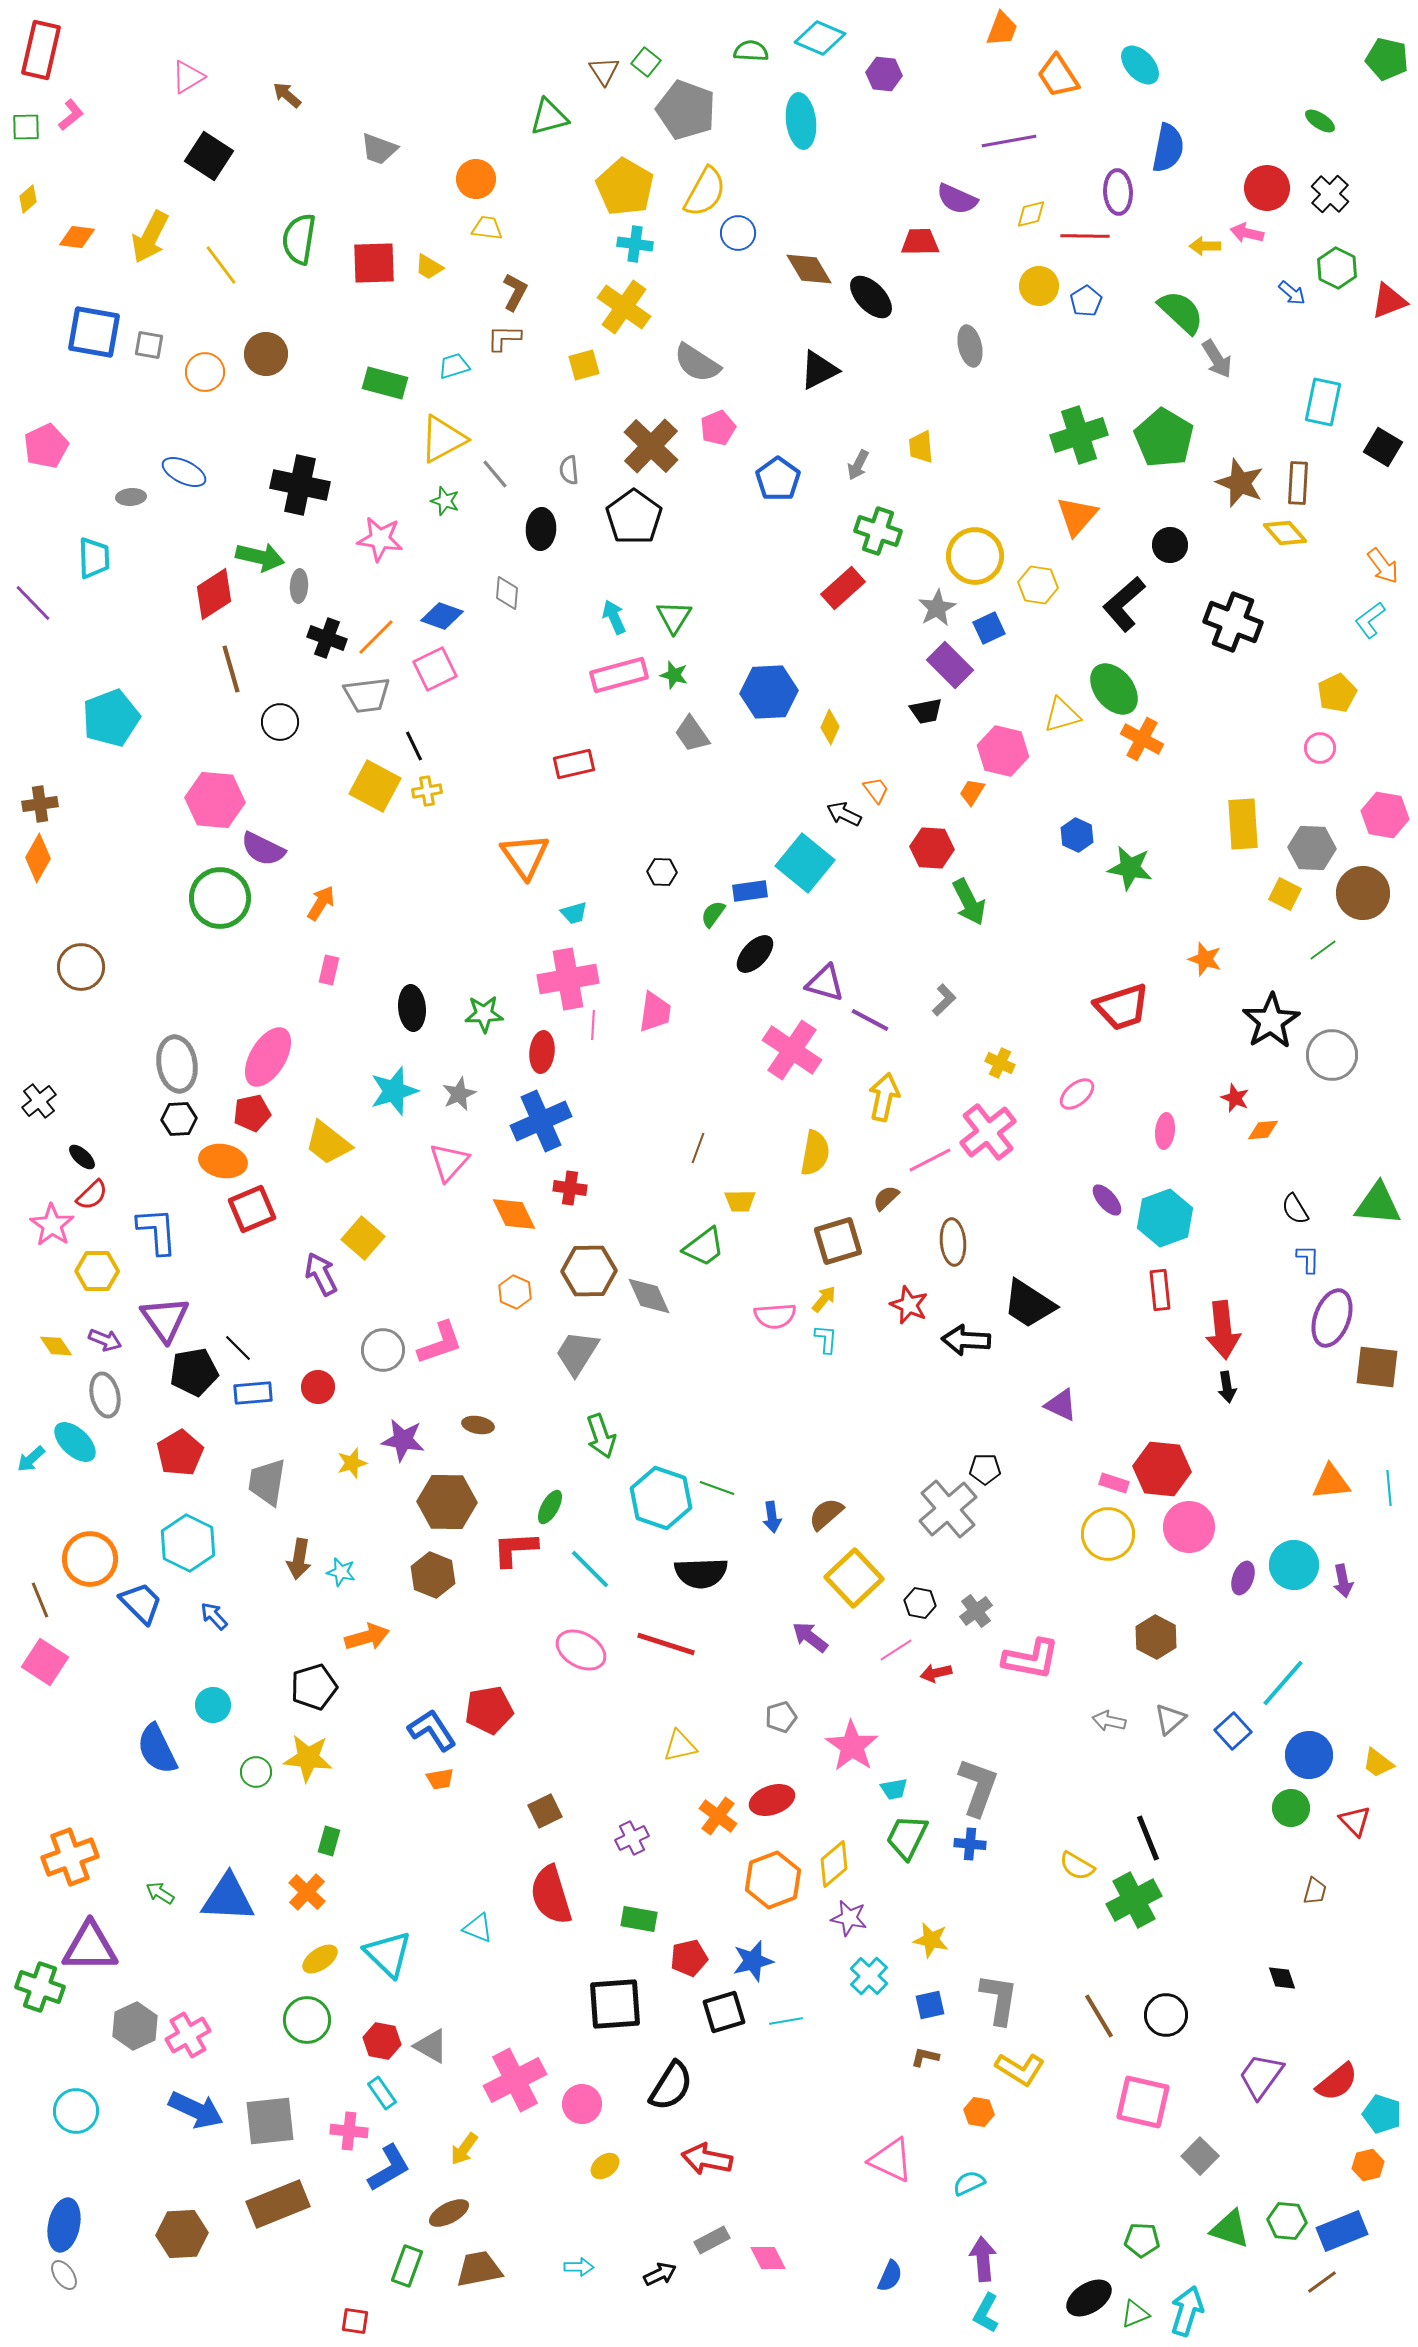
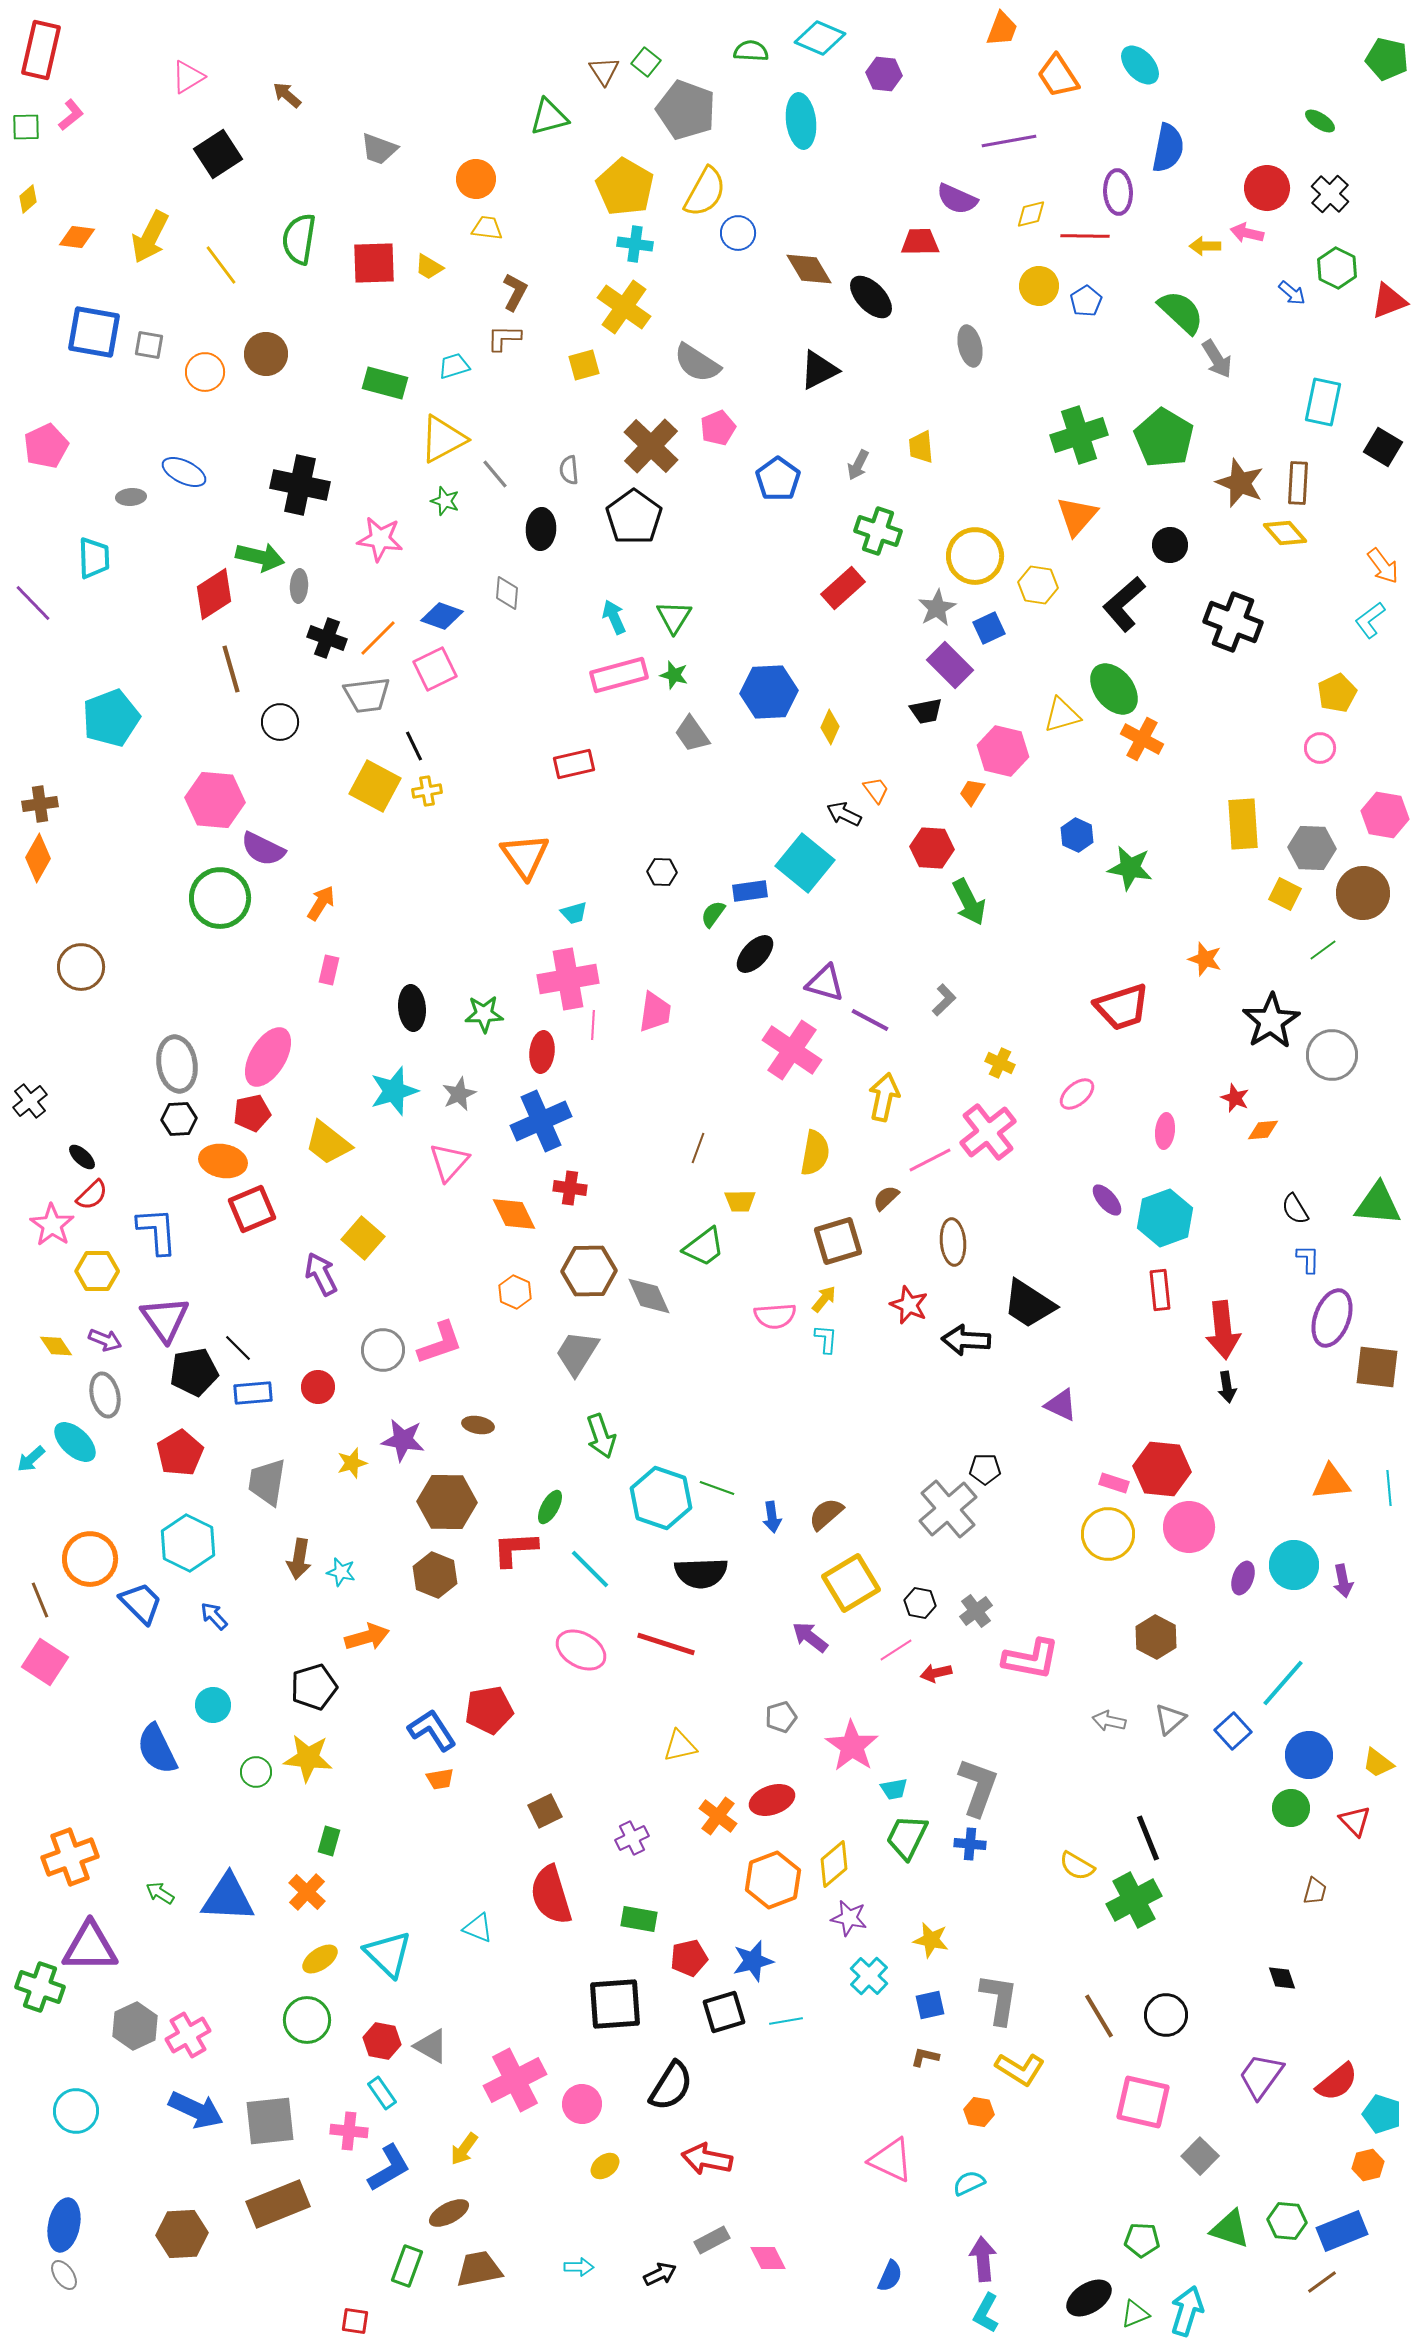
black square at (209, 156): moved 9 px right, 2 px up; rotated 24 degrees clockwise
orange line at (376, 637): moved 2 px right, 1 px down
black cross at (39, 1101): moved 9 px left
brown hexagon at (433, 1575): moved 2 px right
yellow square at (854, 1578): moved 3 px left, 5 px down; rotated 12 degrees clockwise
